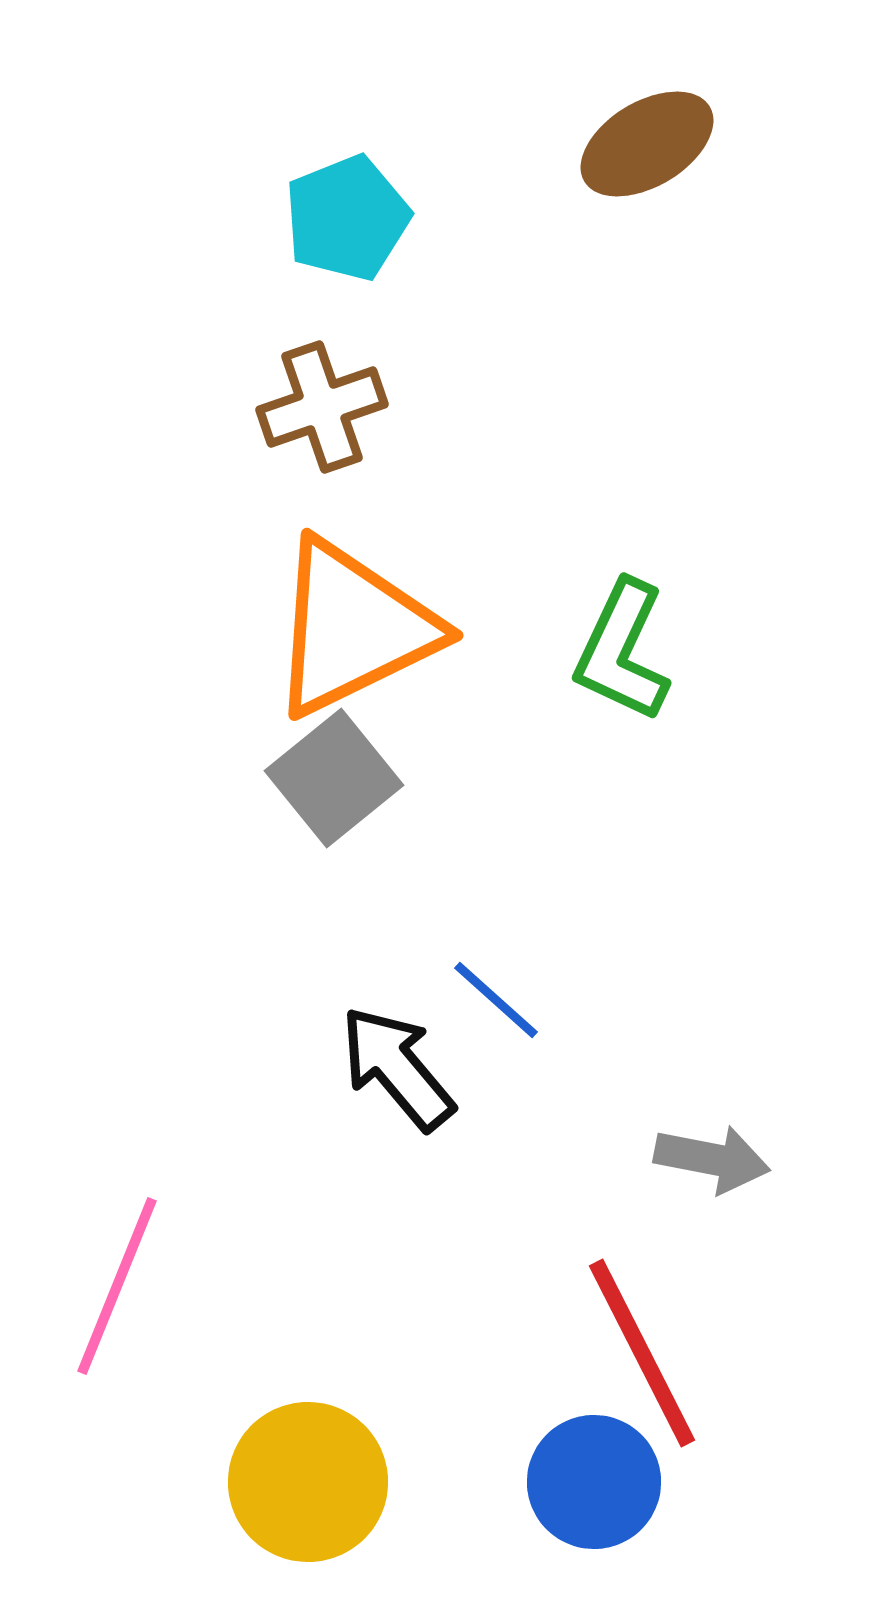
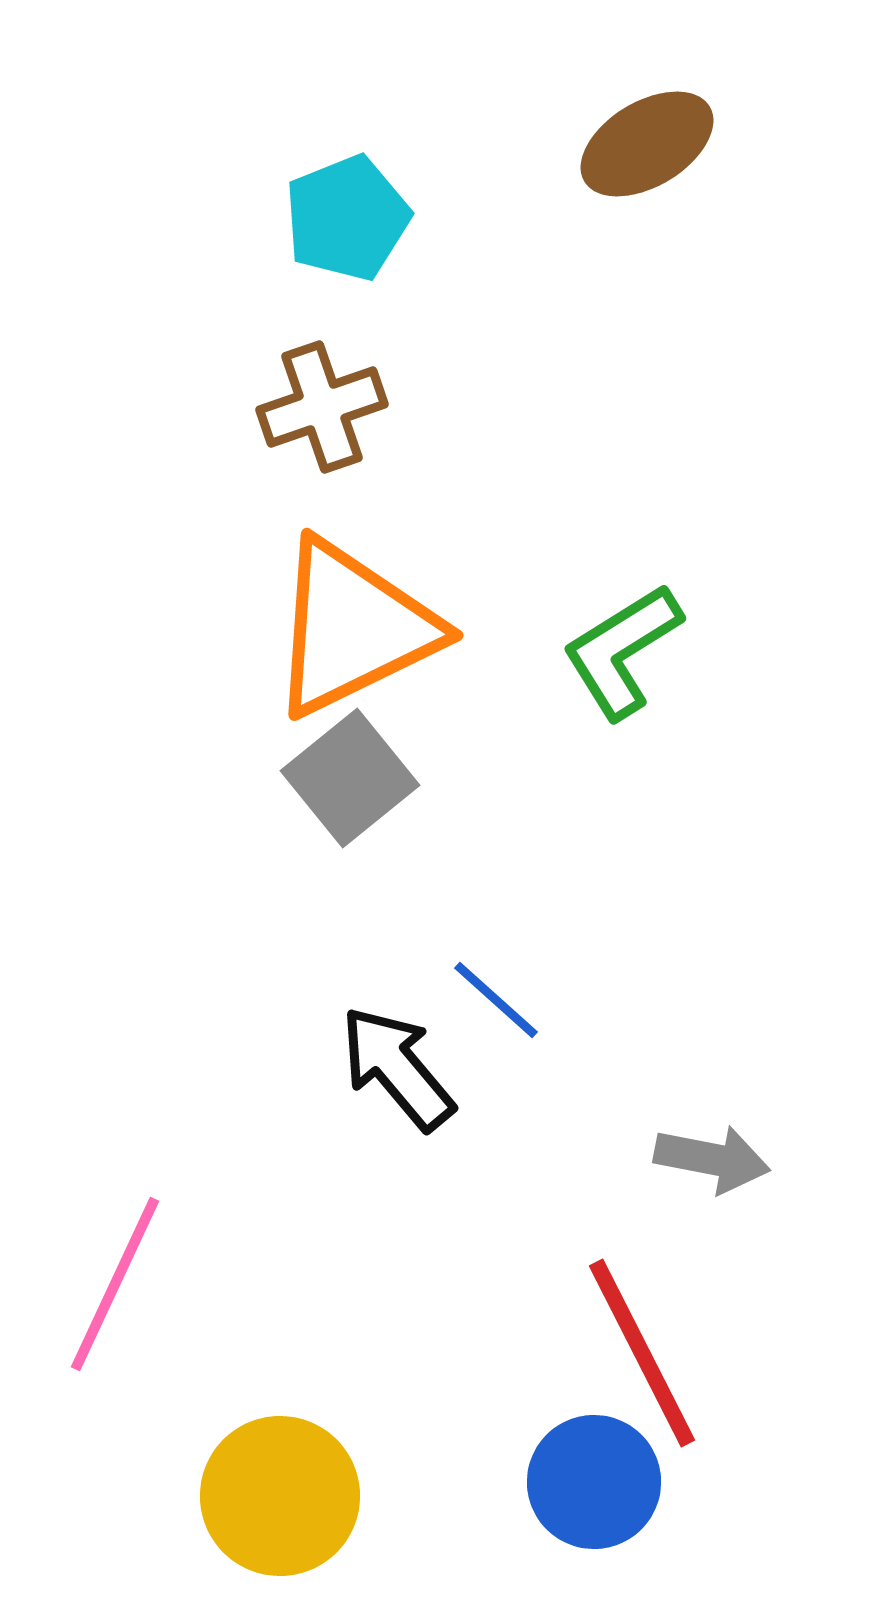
green L-shape: rotated 33 degrees clockwise
gray square: moved 16 px right
pink line: moved 2 px left, 2 px up; rotated 3 degrees clockwise
yellow circle: moved 28 px left, 14 px down
